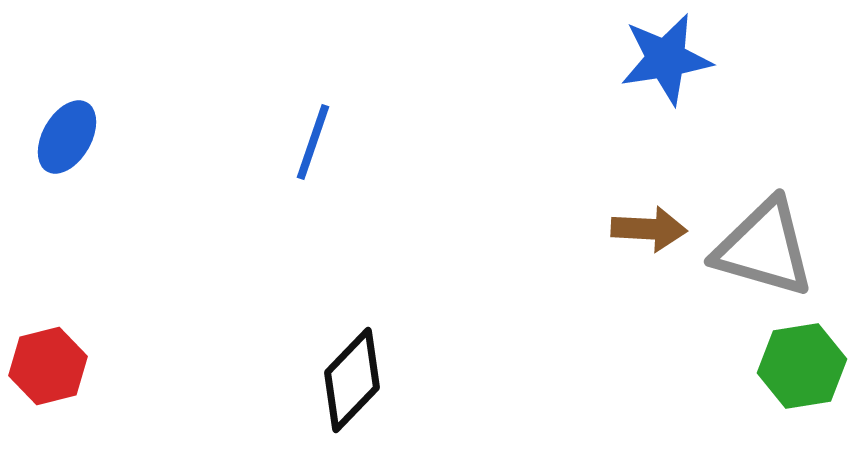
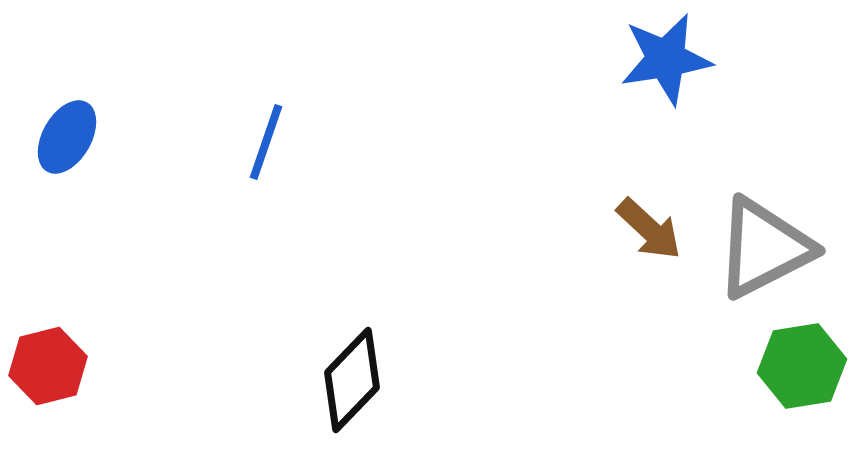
blue line: moved 47 px left
brown arrow: rotated 40 degrees clockwise
gray triangle: rotated 43 degrees counterclockwise
